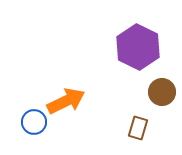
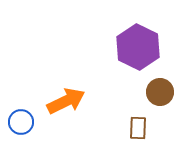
brown circle: moved 2 px left
blue circle: moved 13 px left
brown rectangle: rotated 15 degrees counterclockwise
